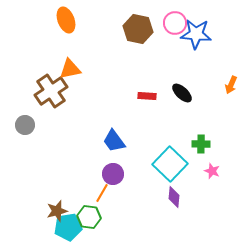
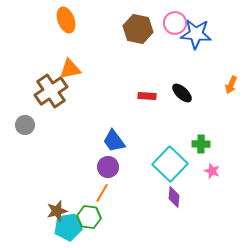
purple circle: moved 5 px left, 7 px up
